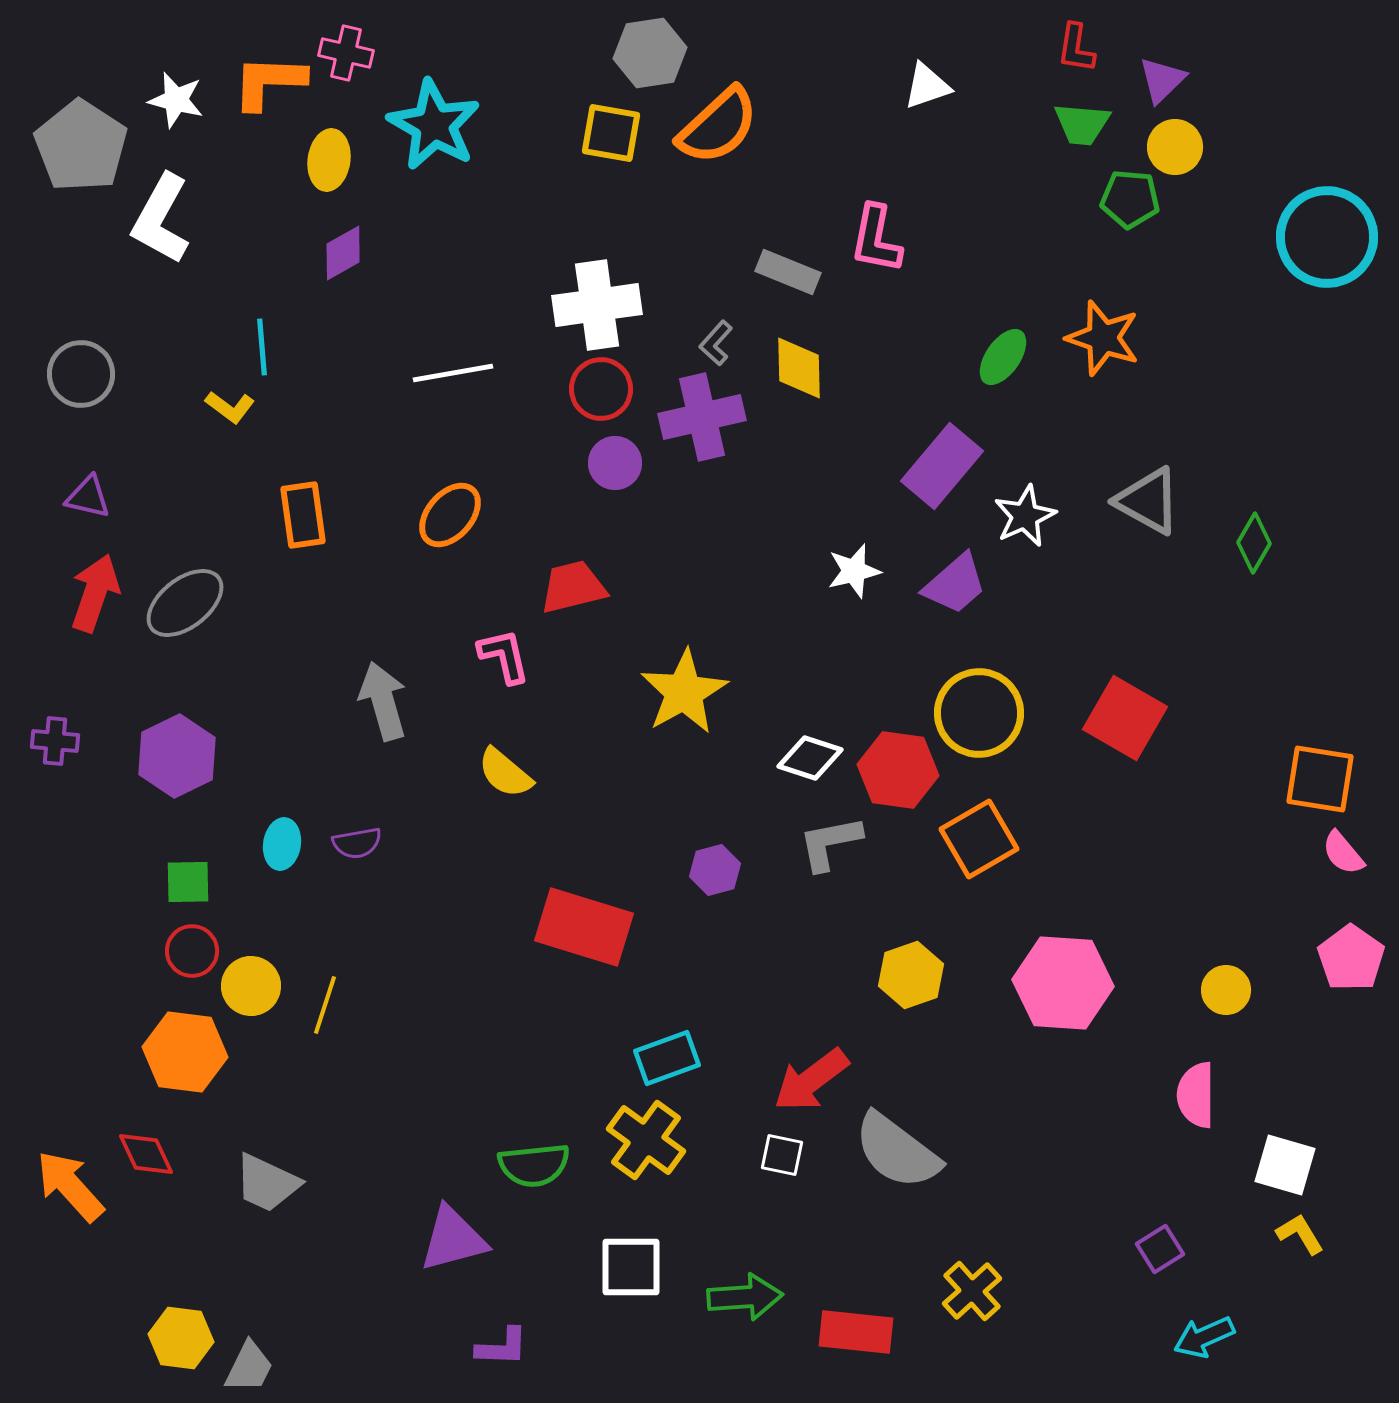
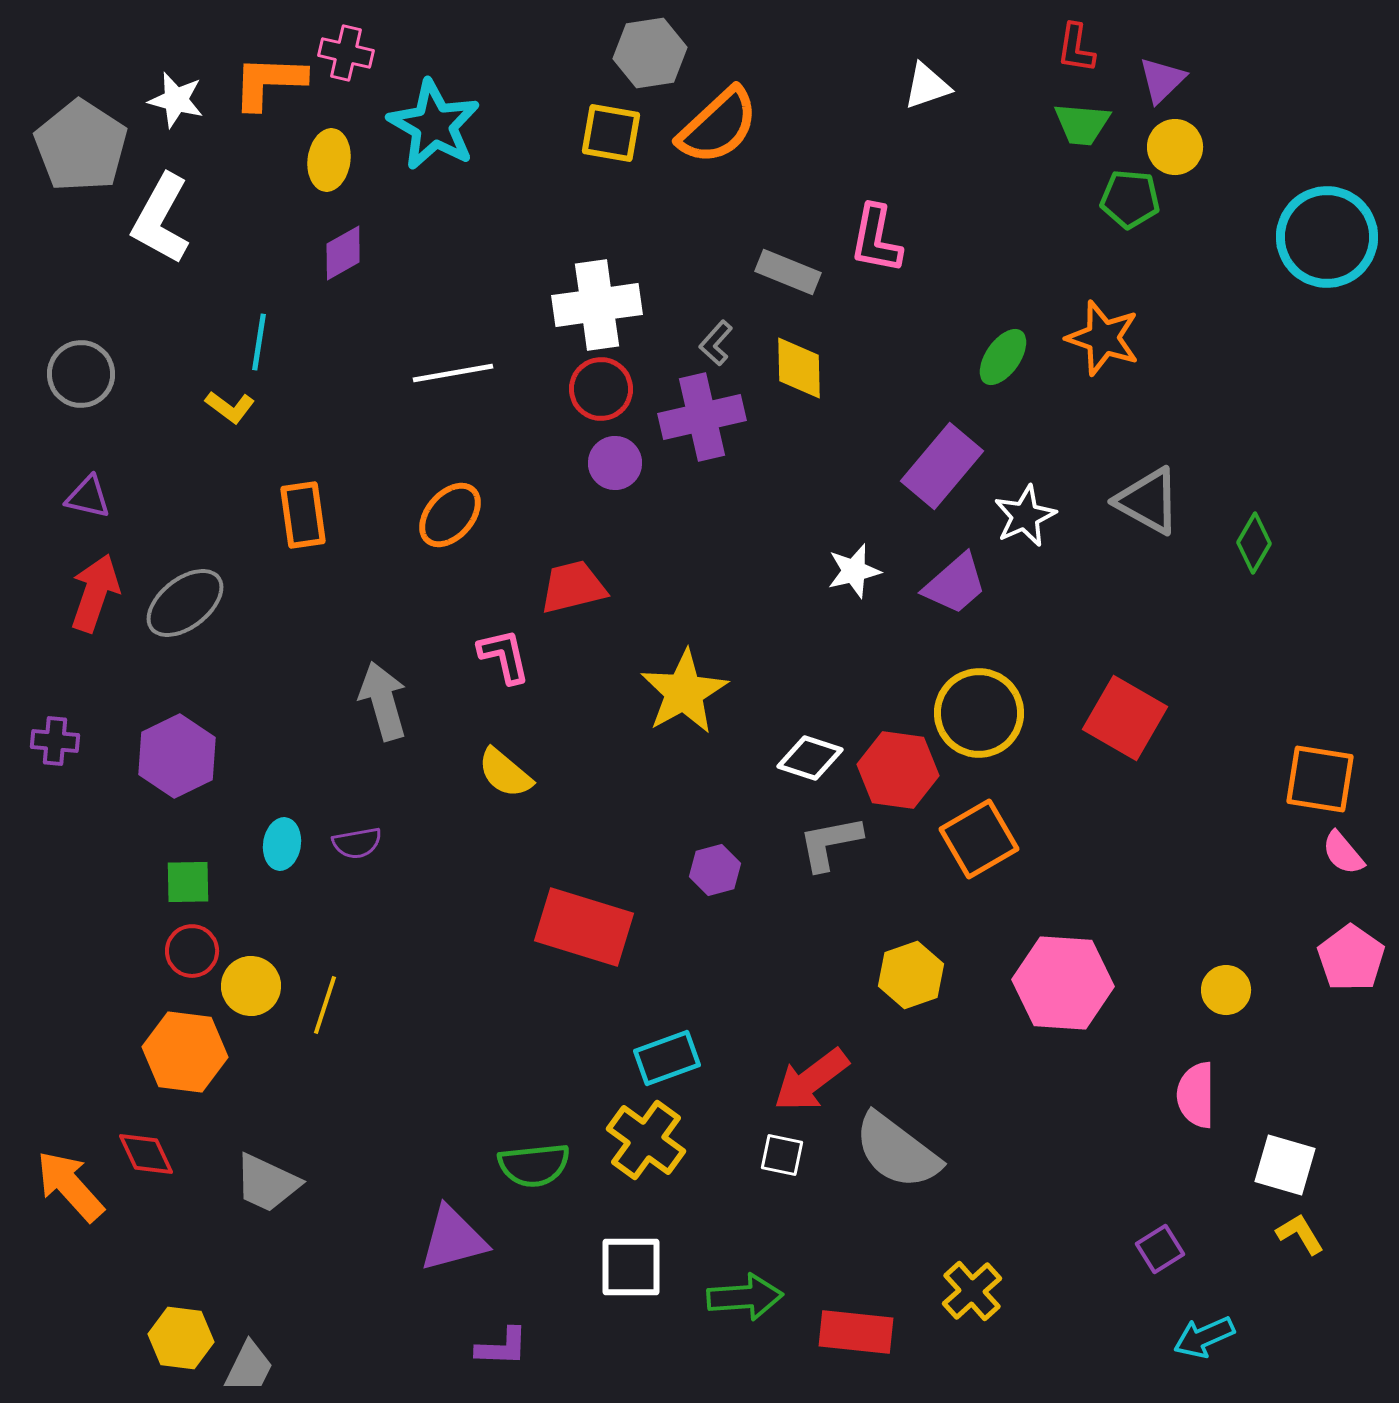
cyan line at (262, 347): moved 3 px left, 5 px up; rotated 14 degrees clockwise
